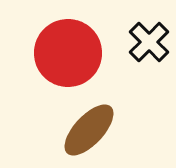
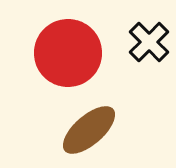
brown ellipse: rotated 6 degrees clockwise
